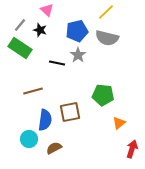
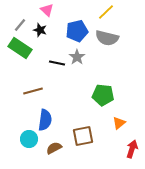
gray star: moved 1 px left, 2 px down
brown square: moved 13 px right, 24 px down
